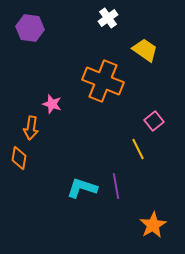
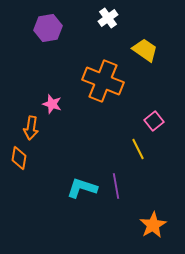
purple hexagon: moved 18 px right; rotated 16 degrees counterclockwise
